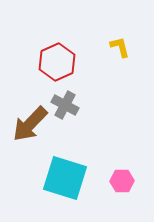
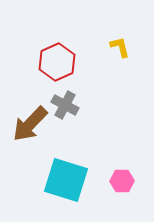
cyan square: moved 1 px right, 2 px down
